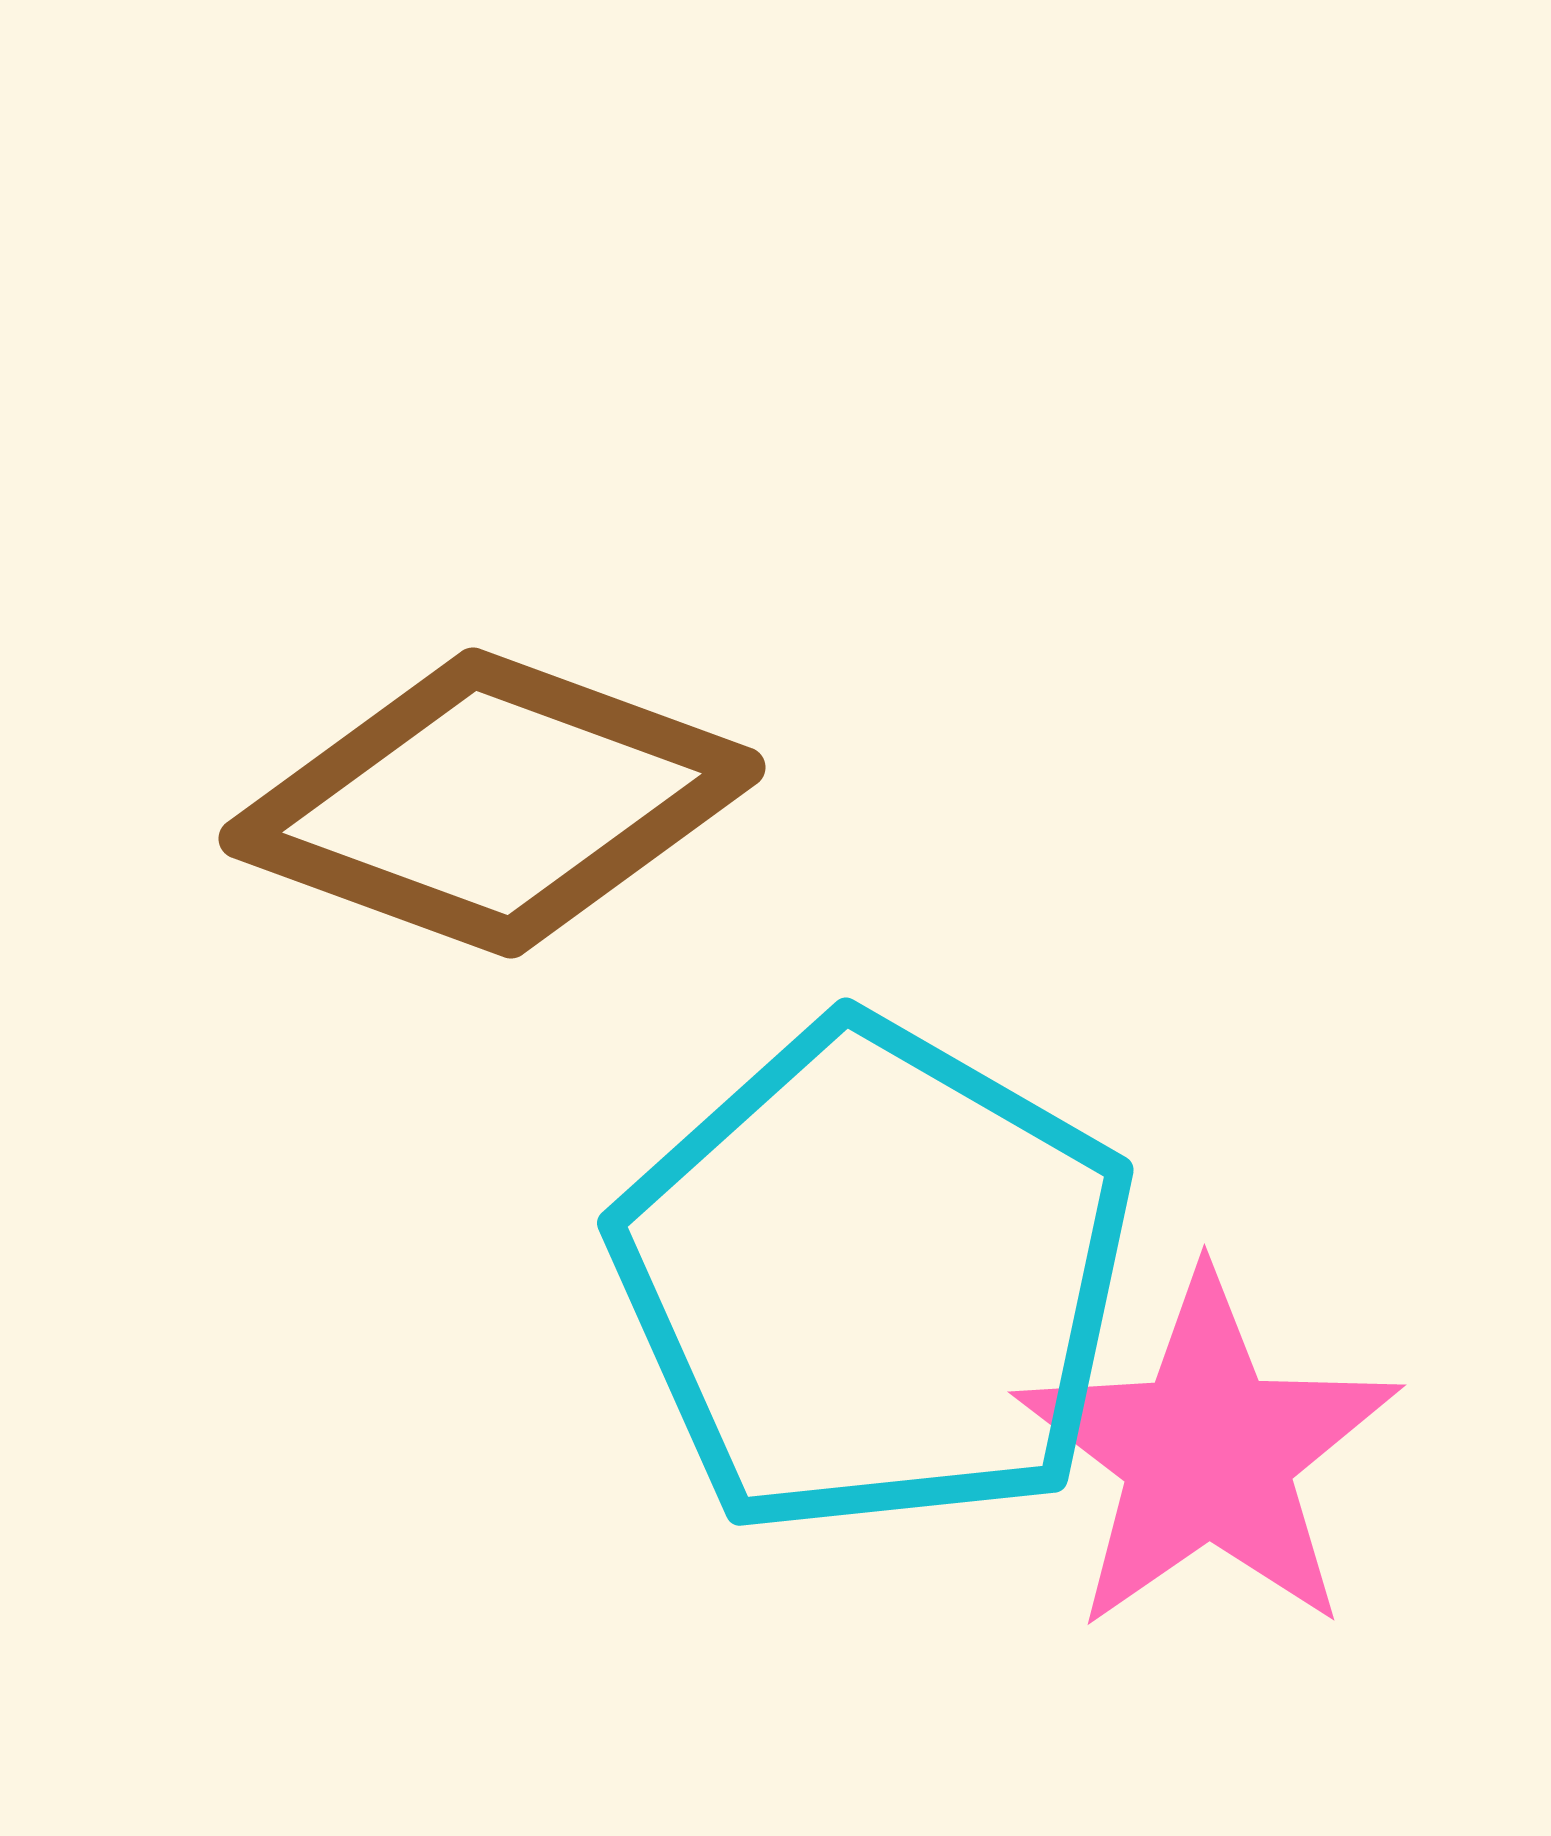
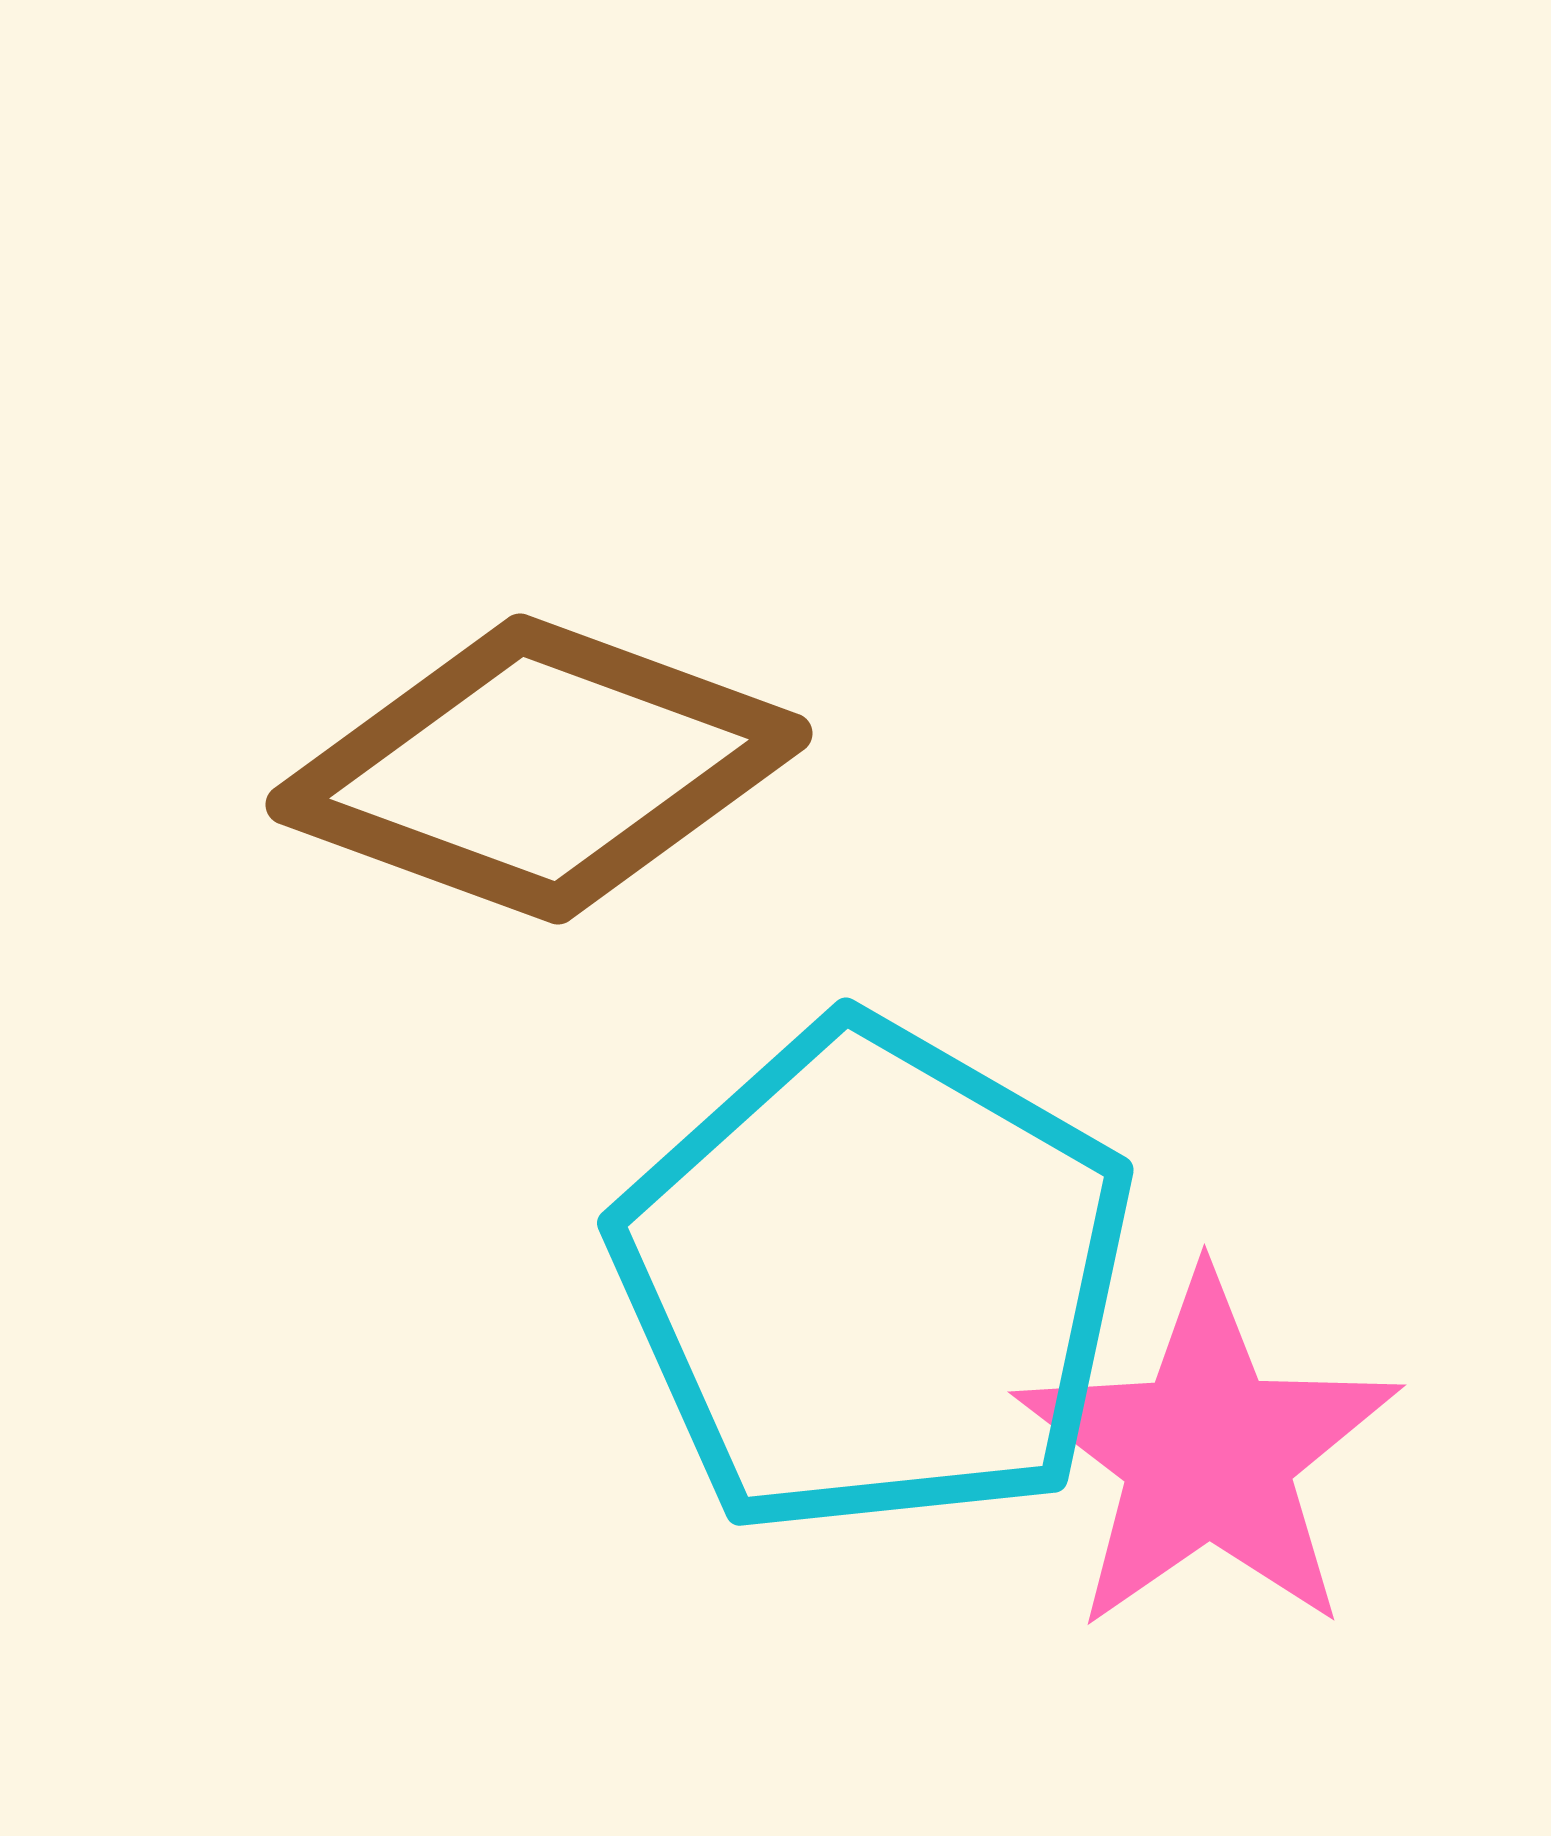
brown diamond: moved 47 px right, 34 px up
